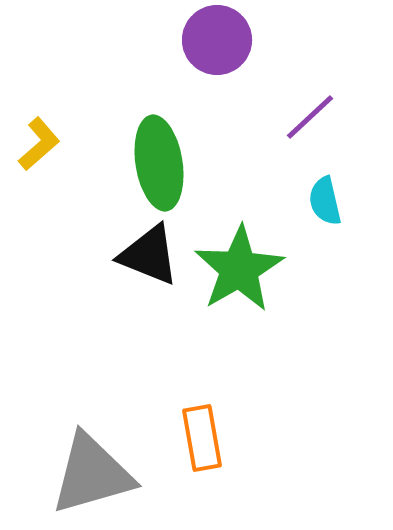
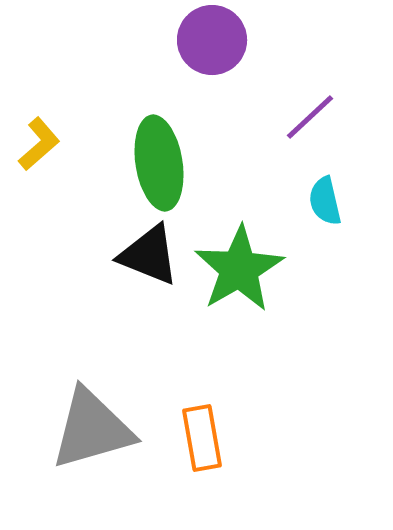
purple circle: moved 5 px left
gray triangle: moved 45 px up
